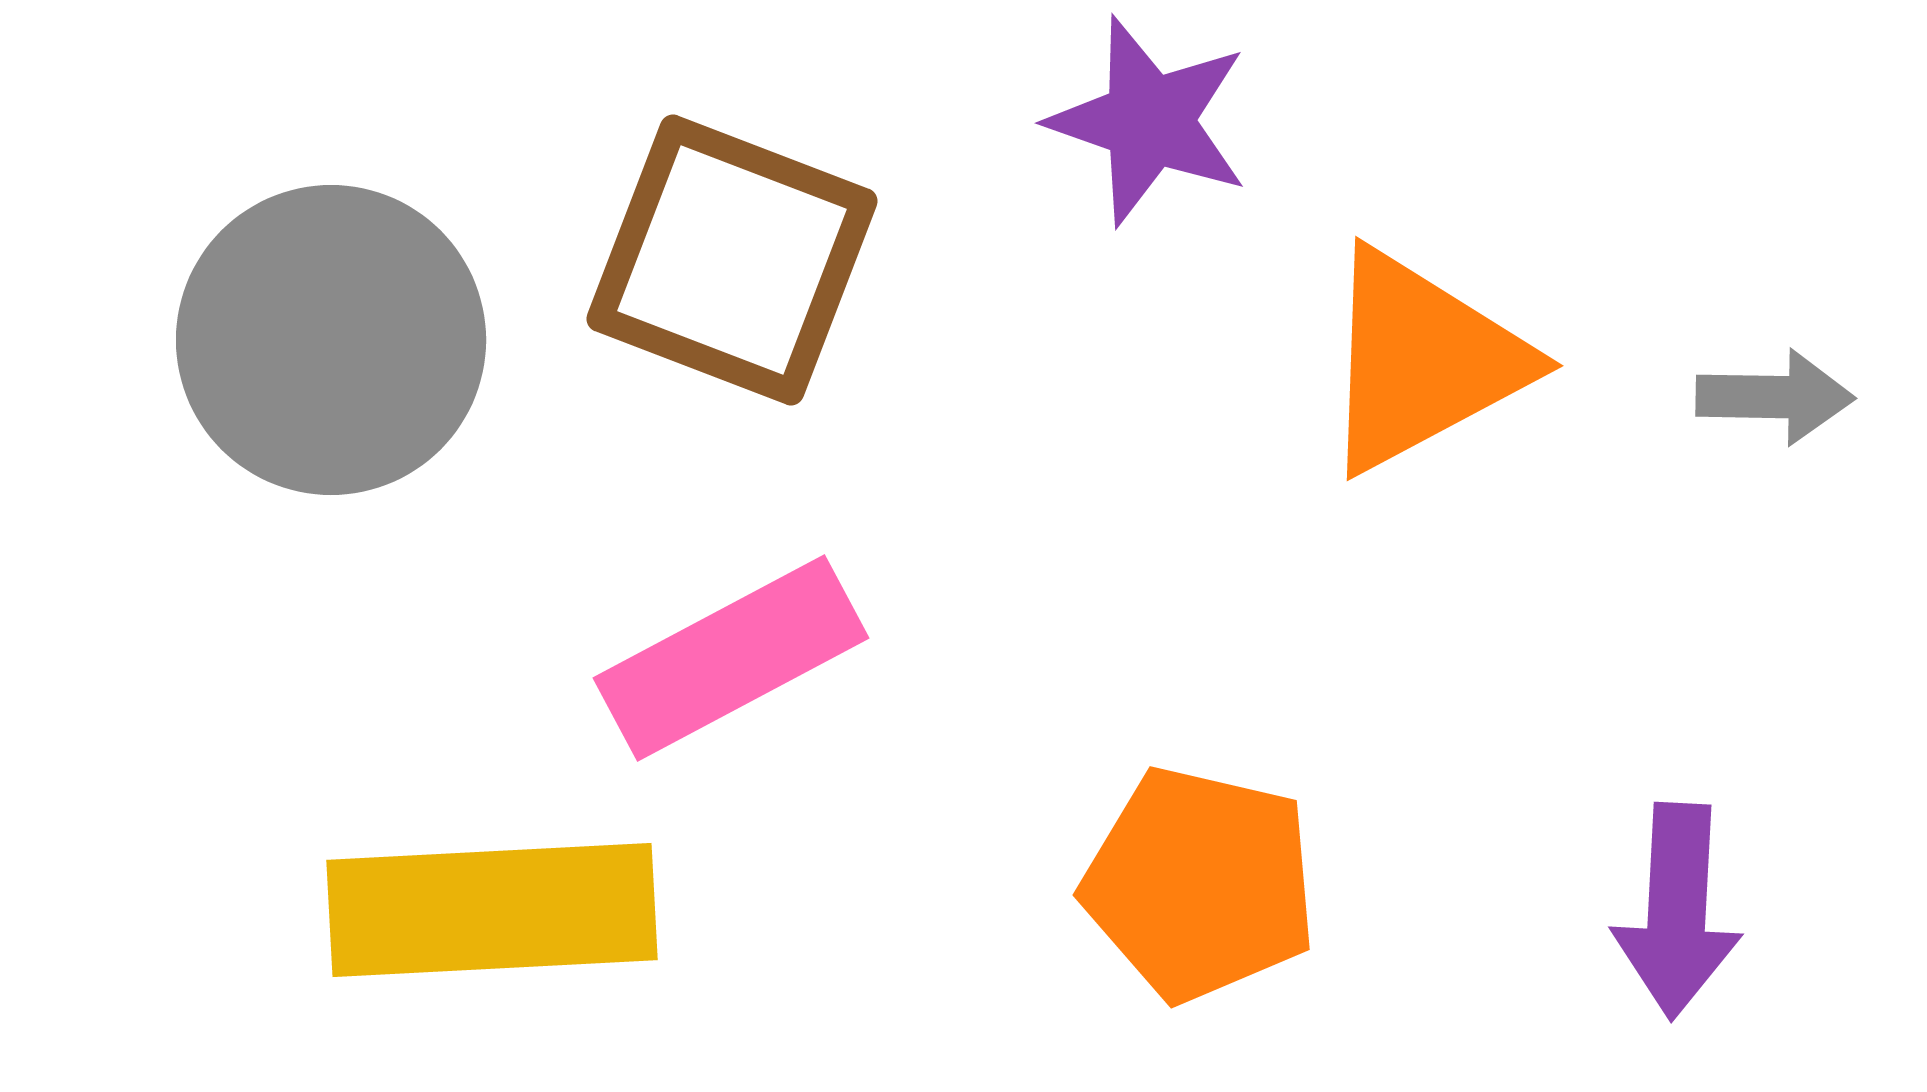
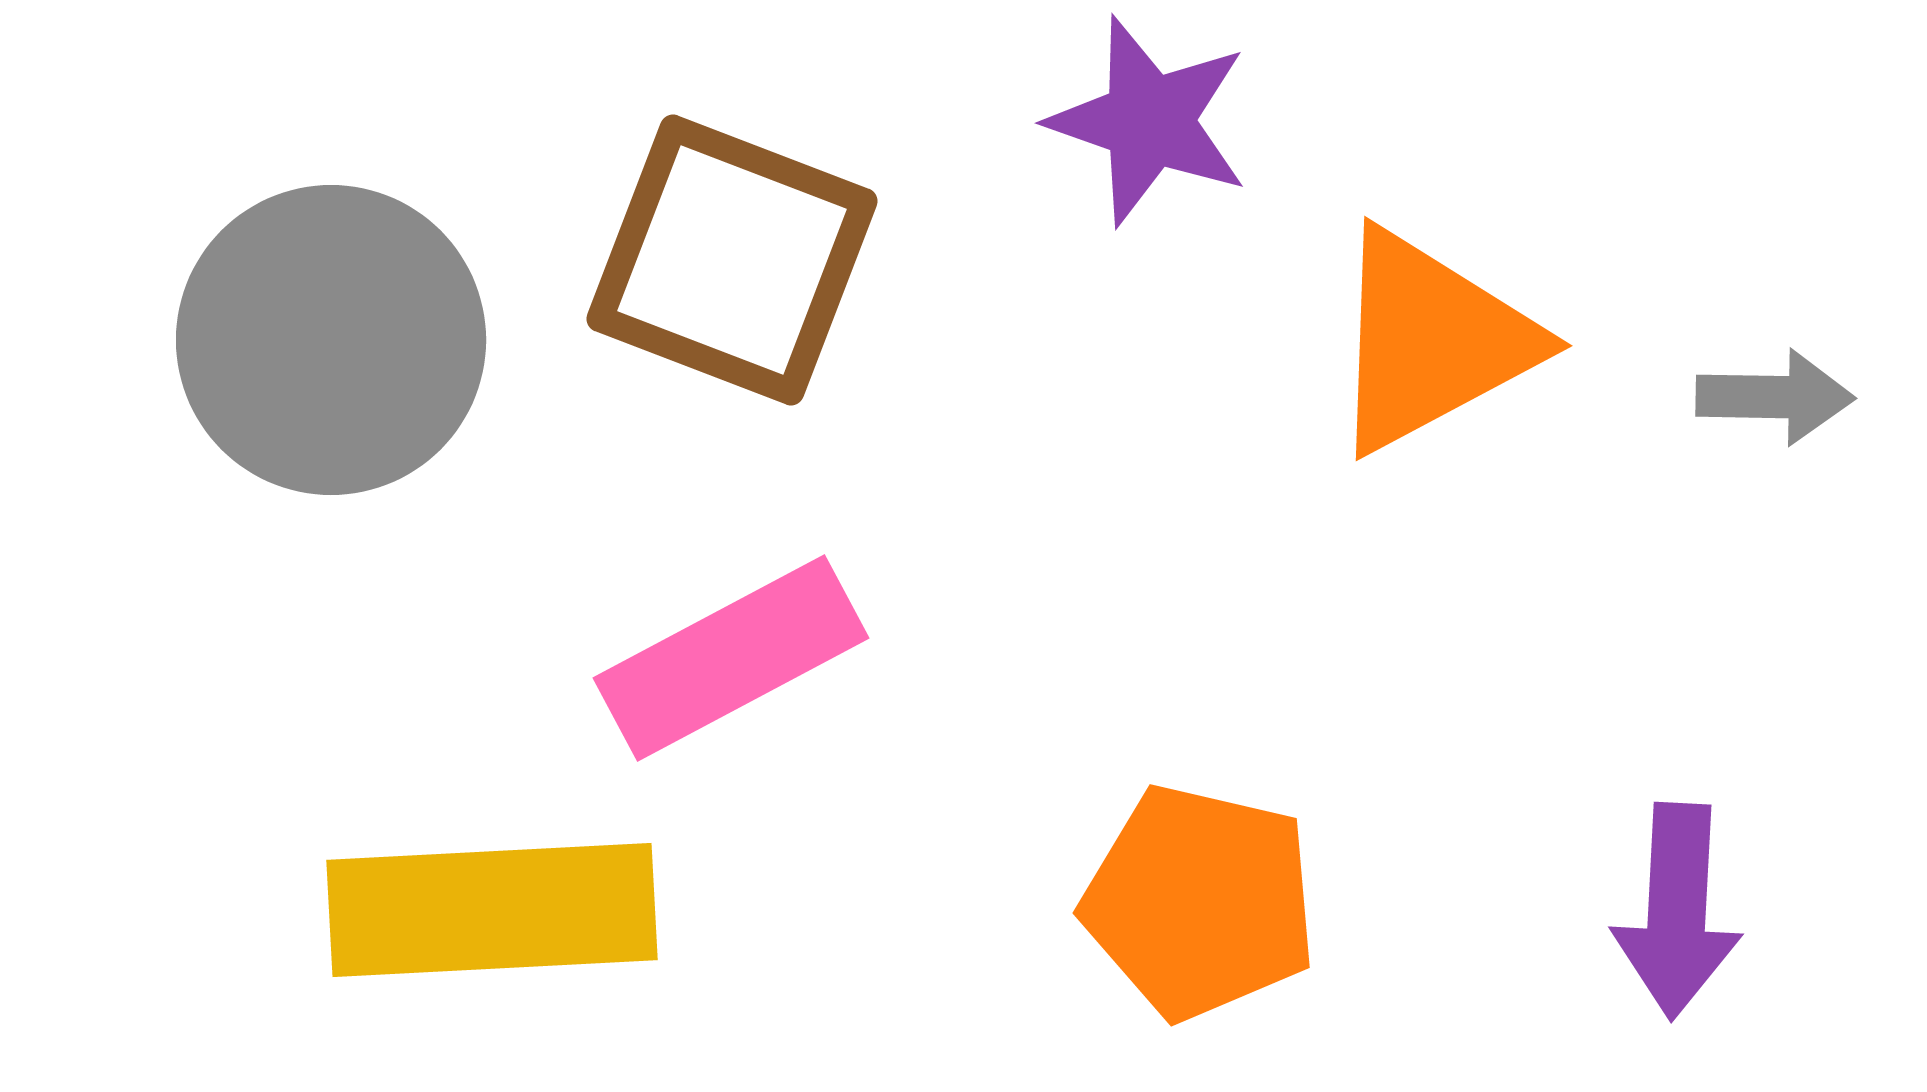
orange triangle: moved 9 px right, 20 px up
orange pentagon: moved 18 px down
